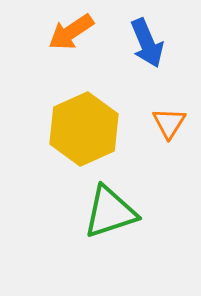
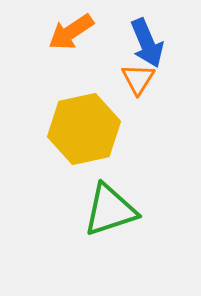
orange triangle: moved 31 px left, 44 px up
yellow hexagon: rotated 12 degrees clockwise
green triangle: moved 2 px up
